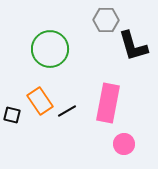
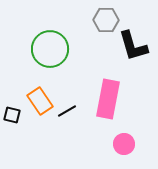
pink rectangle: moved 4 px up
